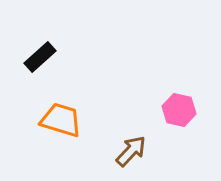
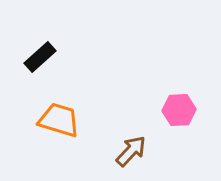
pink hexagon: rotated 16 degrees counterclockwise
orange trapezoid: moved 2 px left
